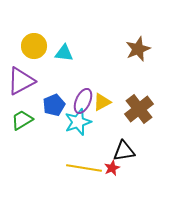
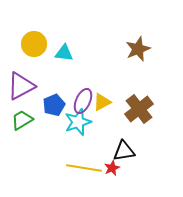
yellow circle: moved 2 px up
purple triangle: moved 5 px down
